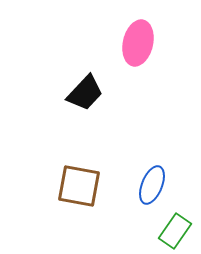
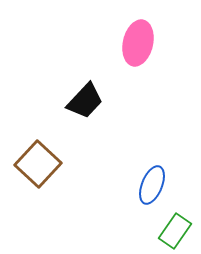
black trapezoid: moved 8 px down
brown square: moved 41 px left, 22 px up; rotated 33 degrees clockwise
